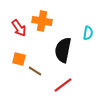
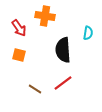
orange cross: moved 3 px right, 5 px up
black semicircle: rotated 15 degrees counterclockwise
orange square: moved 4 px up
brown line: moved 18 px down
red line: moved 2 px up
